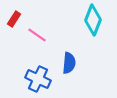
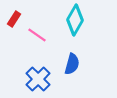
cyan diamond: moved 18 px left; rotated 8 degrees clockwise
blue semicircle: moved 3 px right, 1 px down; rotated 10 degrees clockwise
blue cross: rotated 20 degrees clockwise
